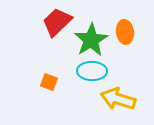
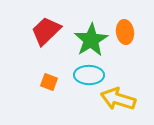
red trapezoid: moved 11 px left, 9 px down
cyan ellipse: moved 3 px left, 4 px down
